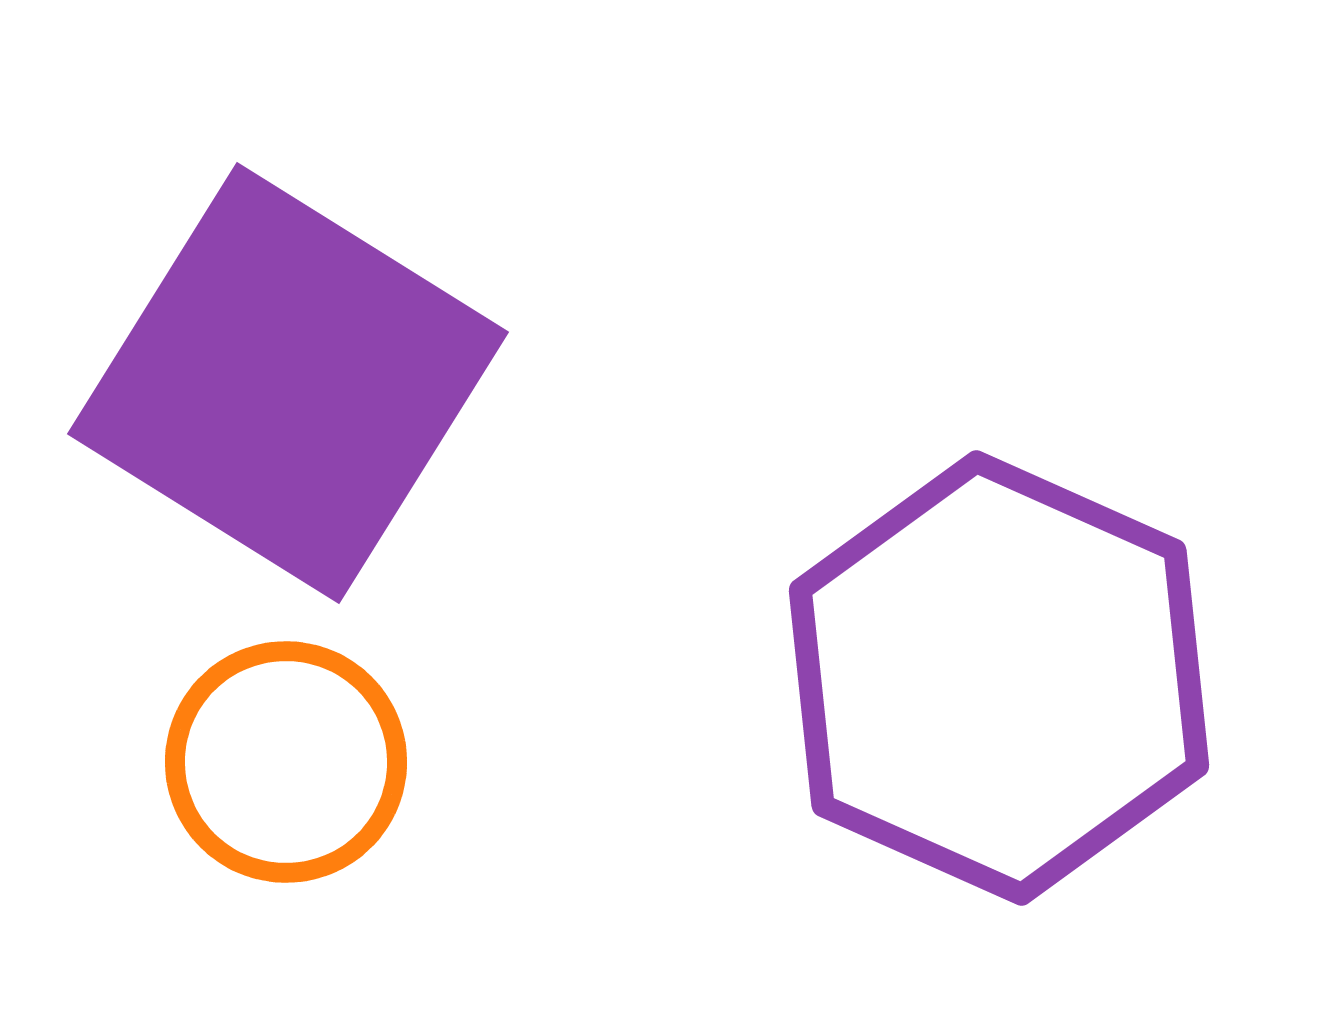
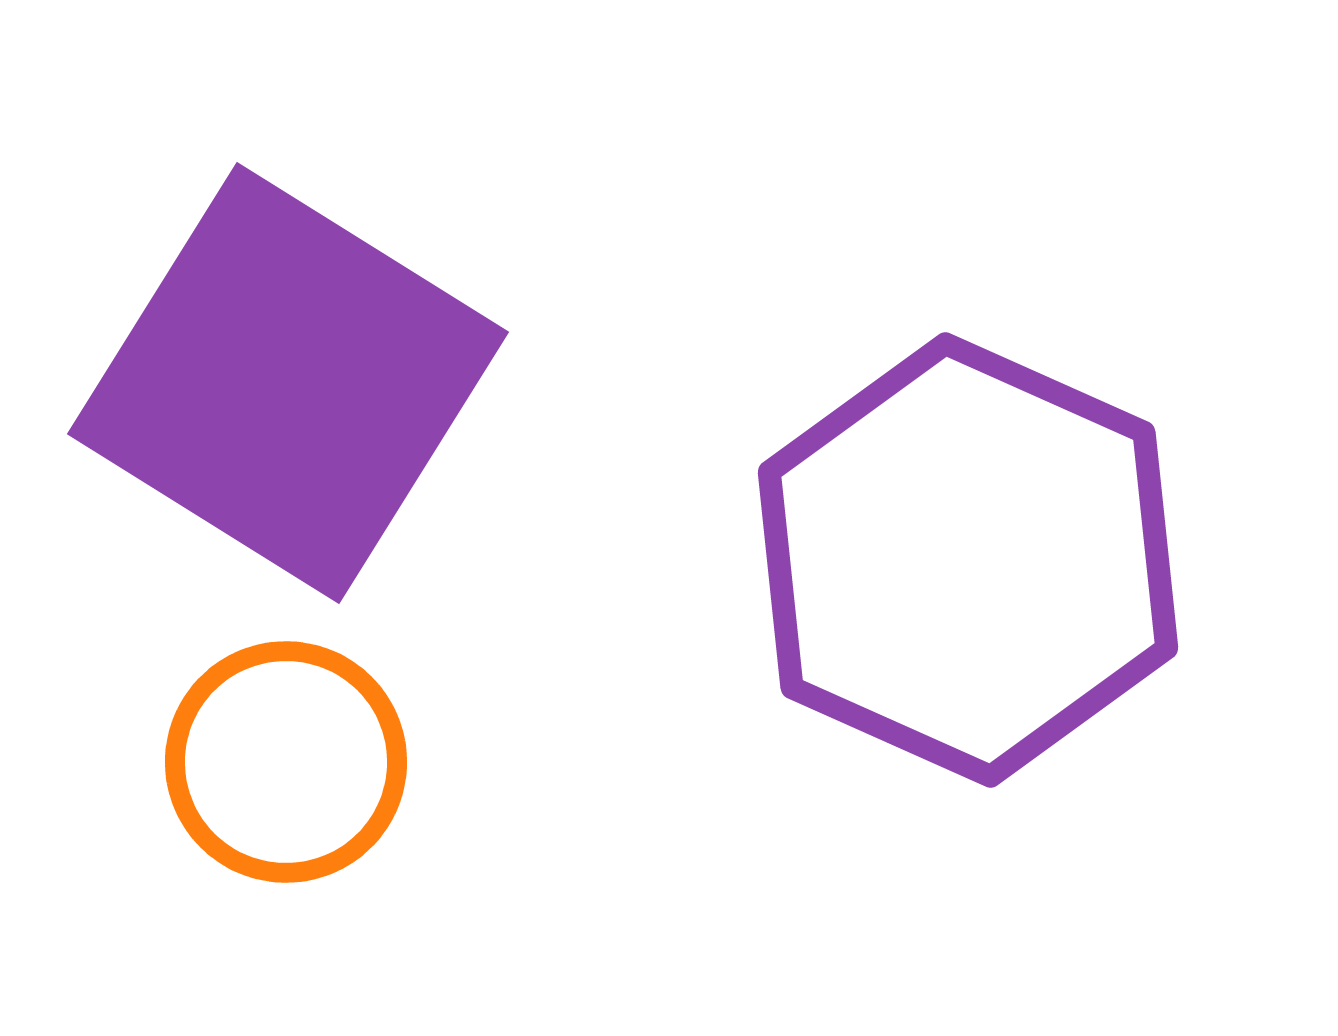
purple hexagon: moved 31 px left, 118 px up
